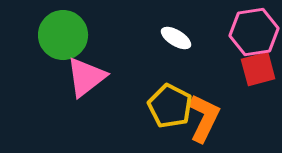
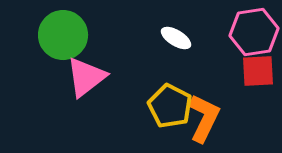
red square: moved 2 px down; rotated 12 degrees clockwise
